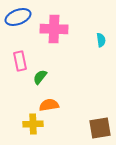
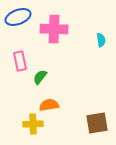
brown square: moved 3 px left, 5 px up
